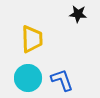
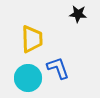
blue L-shape: moved 4 px left, 12 px up
